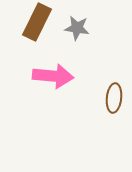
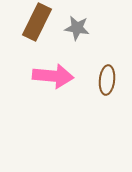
brown ellipse: moved 7 px left, 18 px up
